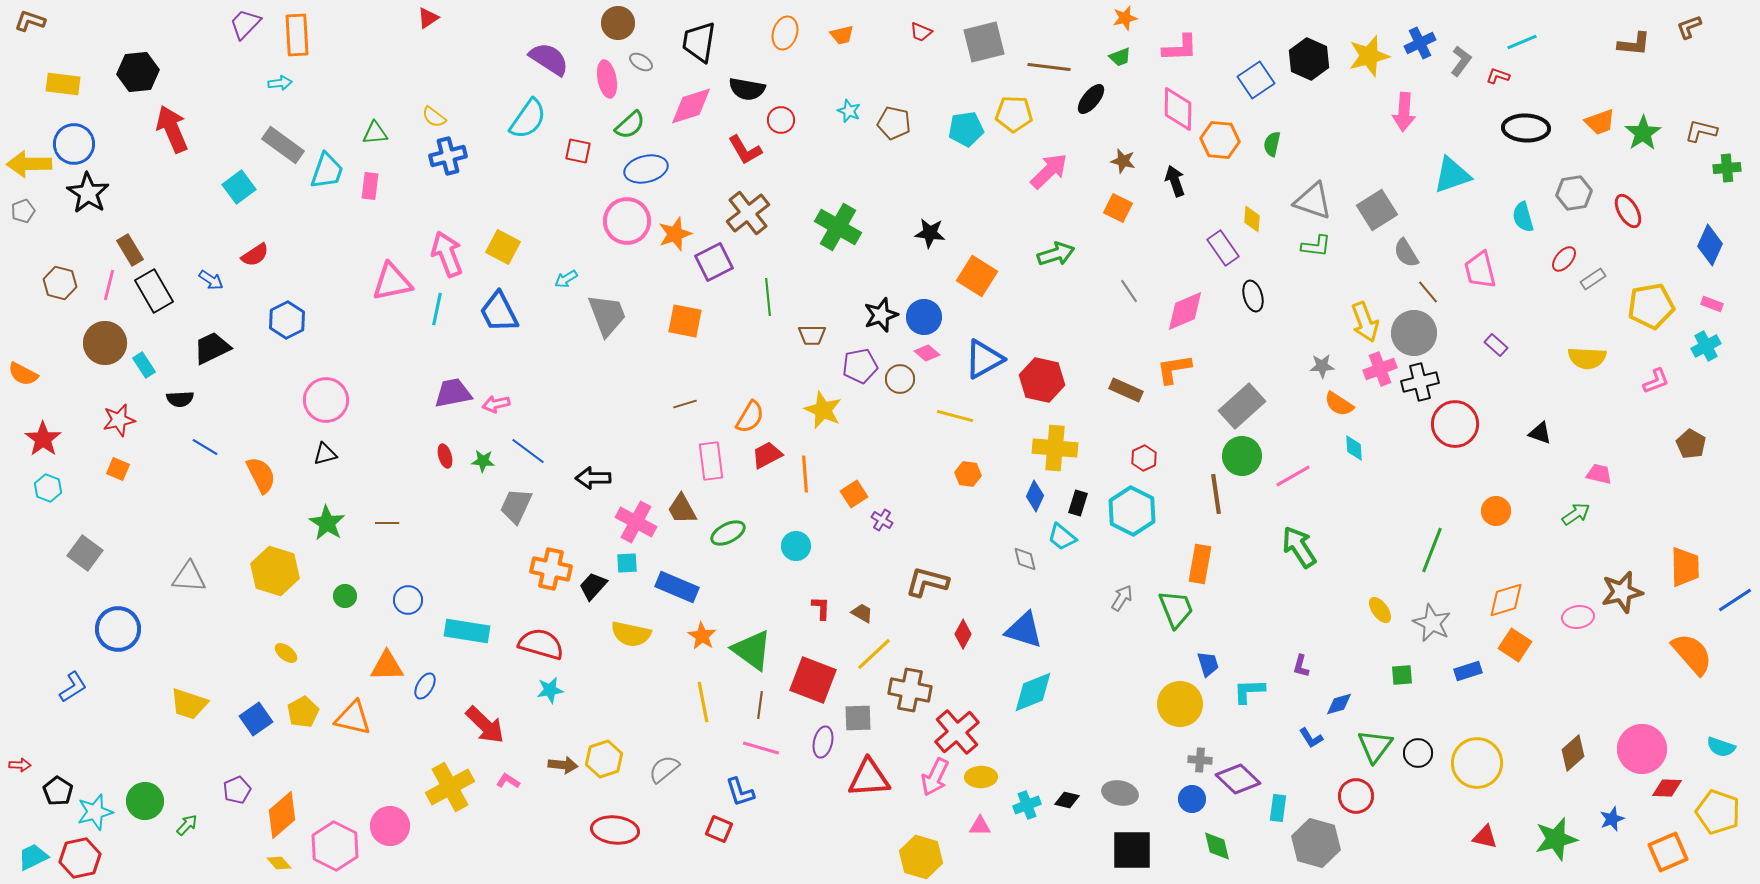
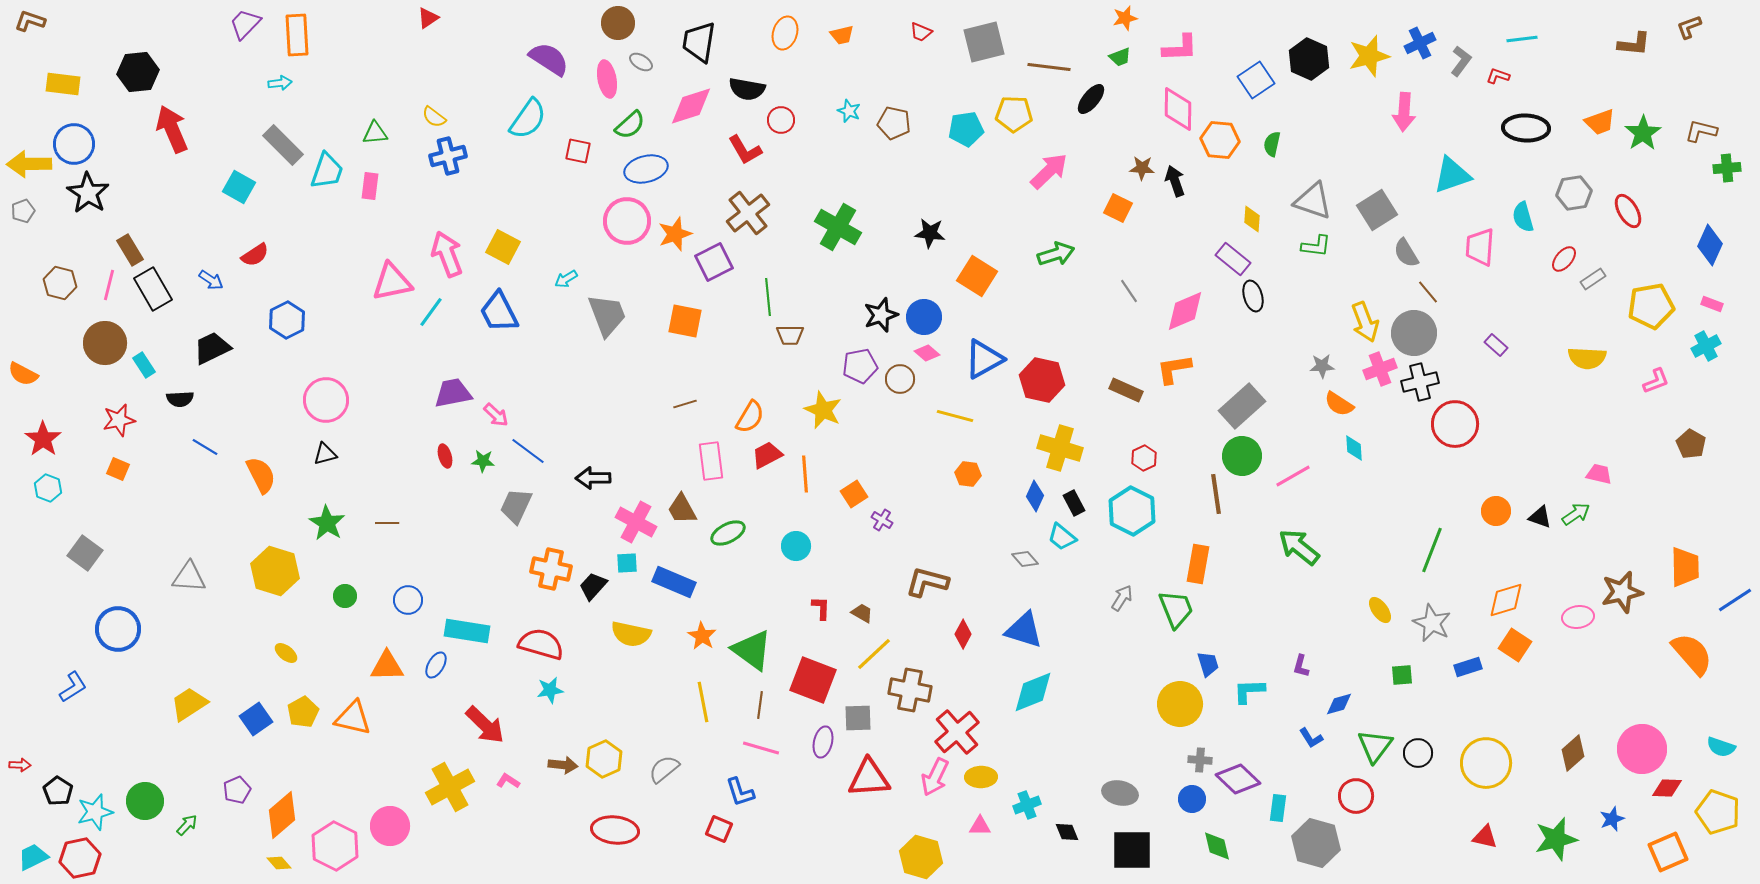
cyan line at (1522, 42): moved 3 px up; rotated 16 degrees clockwise
gray rectangle at (283, 145): rotated 9 degrees clockwise
brown star at (1123, 161): moved 19 px right, 7 px down; rotated 10 degrees counterclockwise
cyan square at (239, 187): rotated 24 degrees counterclockwise
purple rectangle at (1223, 248): moved 10 px right, 11 px down; rotated 16 degrees counterclockwise
pink trapezoid at (1480, 270): moved 23 px up; rotated 18 degrees clockwise
black rectangle at (154, 291): moved 1 px left, 2 px up
cyan line at (437, 309): moved 6 px left, 3 px down; rotated 24 degrees clockwise
brown trapezoid at (812, 335): moved 22 px left
pink arrow at (496, 404): moved 11 px down; rotated 124 degrees counterclockwise
black triangle at (1540, 433): moved 84 px down
yellow cross at (1055, 448): moved 5 px right; rotated 12 degrees clockwise
black rectangle at (1078, 503): moved 4 px left; rotated 45 degrees counterclockwise
green arrow at (1299, 547): rotated 18 degrees counterclockwise
gray diamond at (1025, 559): rotated 28 degrees counterclockwise
orange rectangle at (1200, 564): moved 2 px left
blue rectangle at (677, 587): moved 3 px left, 5 px up
blue rectangle at (1468, 671): moved 4 px up
blue ellipse at (425, 686): moved 11 px right, 21 px up
yellow trapezoid at (189, 704): rotated 129 degrees clockwise
yellow hexagon at (604, 759): rotated 6 degrees counterclockwise
yellow circle at (1477, 763): moved 9 px right
black diamond at (1067, 800): moved 32 px down; rotated 55 degrees clockwise
